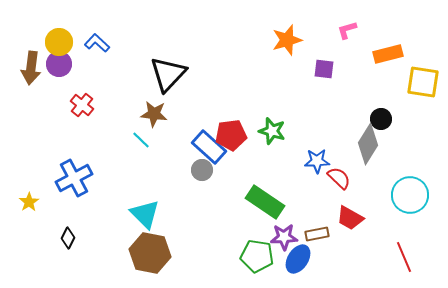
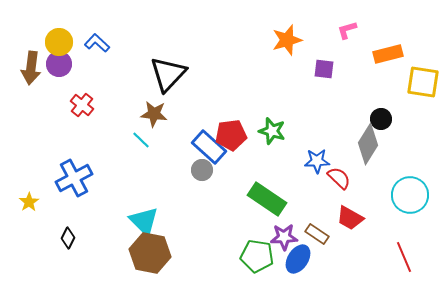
green rectangle: moved 2 px right, 3 px up
cyan triangle: moved 1 px left, 7 px down
brown rectangle: rotated 45 degrees clockwise
